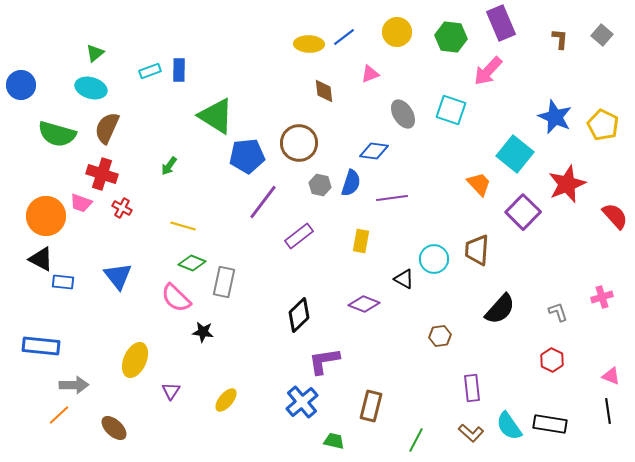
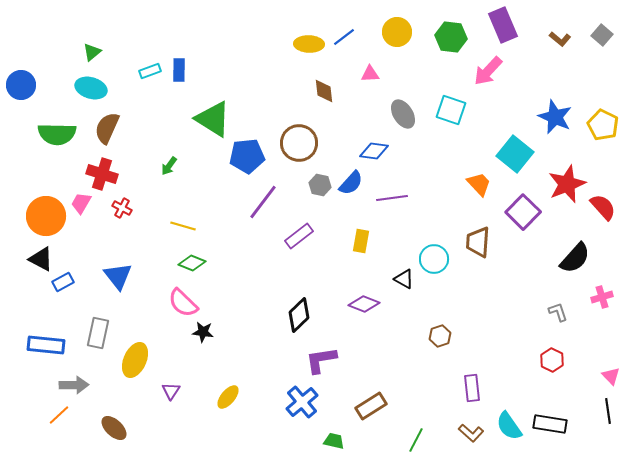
purple rectangle at (501, 23): moved 2 px right, 2 px down
brown L-shape at (560, 39): rotated 125 degrees clockwise
green triangle at (95, 53): moved 3 px left, 1 px up
pink triangle at (370, 74): rotated 18 degrees clockwise
green triangle at (216, 116): moved 3 px left, 3 px down
green semicircle at (57, 134): rotated 15 degrees counterclockwise
blue semicircle at (351, 183): rotated 24 degrees clockwise
pink trapezoid at (81, 203): rotated 100 degrees clockwise
red semicircle at (615, 216): moved 12 px left, 9 px up
brown trapezoid at (477, 250): moved 1 px right, 8 px up
blue rectangle at (63, 282): rotated 35 degrees counterclockwise
gray rectangle at (224, 282): moved 126 px left, 51 px down
pink semicircle at (176, 298): moved 7 px right, 5 px down
black semicircle at (500, 309): moved 75 px right, 51 px up
brown hexagon at (440, 336): rotated 10 degrees counterclockwise
blue rectangle at (41, 346): moved 5 px right, 1 px up
purple L-shape at (324, 361): moved 3 px left, 1 px up
pink triangle at (611, 376): rotated 24 degrees clockwise
yellow ellipse at (226, 400): moved 2 px right, 3 px up
brown rectangle at (371, 406): rotated 44 degrees clockwise
